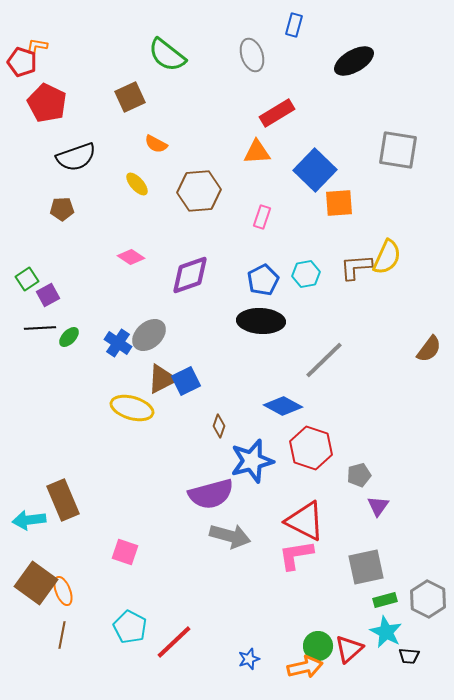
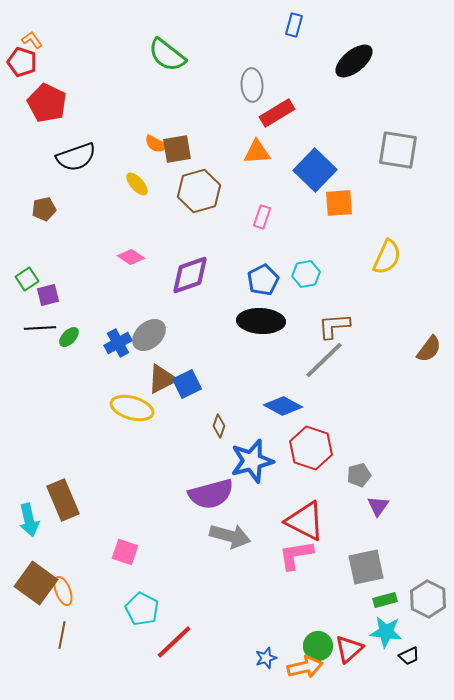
orange L-shape at (37, 46): moved 5 px left, 6 px up; rotated 45 degrees clockwise
gray ellipse at (252, 55): moved 30 px down; rotated 16 degrees clockwise
black ellipse at (354, 61): rotated 9 degrees counterclockwise
brown square at (130, 97): moved 47 px right, 52 px down; rotated 16 degrees clockwise
brown hexagon at (199, 191): rotated 12 degrees counterclockwise
brown pentagon at (62, 209): moved 18 px left; rotated 10 degrees counterclockwise
brown L-shape at (356, 267): moved 22 px left, 59 px down
purple square at (48, 295): rotated 15 degrees clockwise
blue cross at (118, 343): rotated 28 degrees clockwise
blue square at (186, 381): moved 1 px right, 3 px down
cyan arrow at (29, 520): rotated 96 degrees counterclockwise
cyan pentagon at (130, 627): moved 12 px right, 18 px up
cyan star at (386, 632): rotated 20 degrees counterclockwise
black trapezoid at (409, 656): rotated 30 degrees counterclockwise
blue star at (249, 659): moved 17 px right, 1 px up
